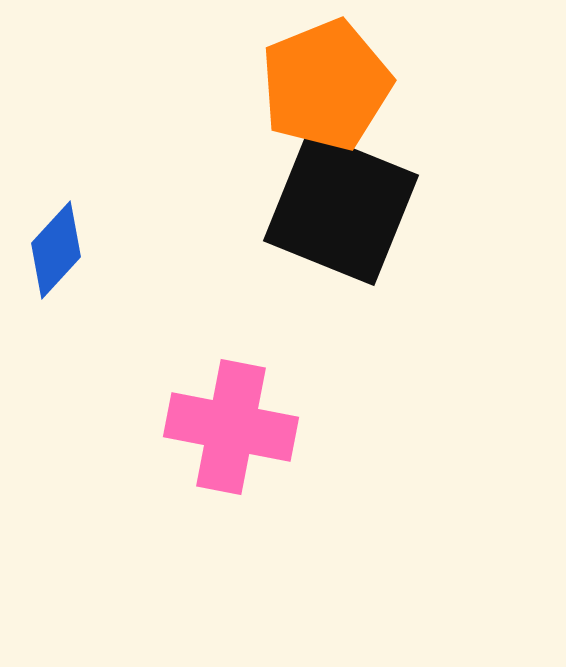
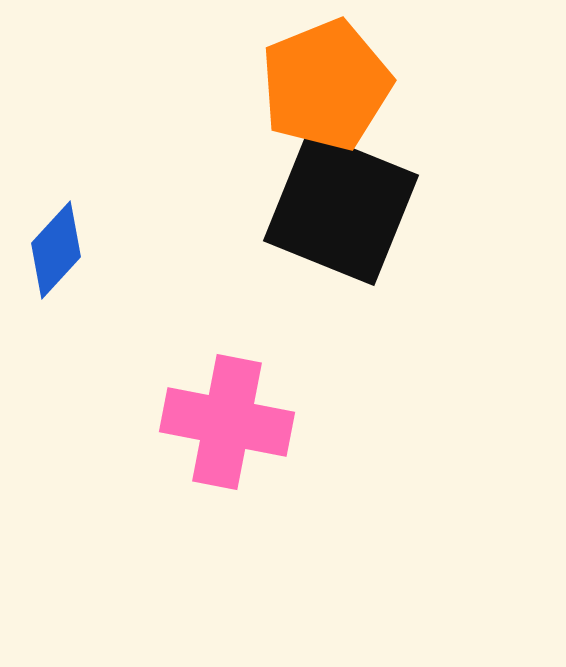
pink cross: moved 4 px left, 5 px up
